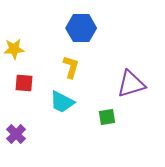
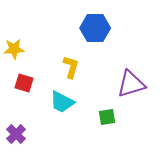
blue hexagon: moved 14 px right
red square: rotated 12 degrees clockwise
